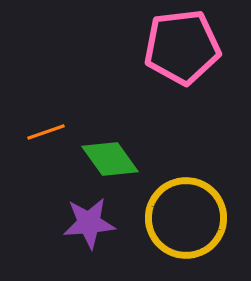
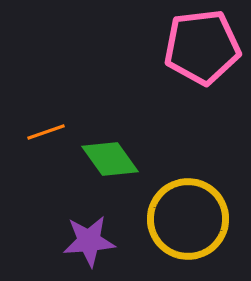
pink pentagon: moved 20 px right
yellow circle: moved 2 px right, 1 px down
purple star: moved 18 px down
